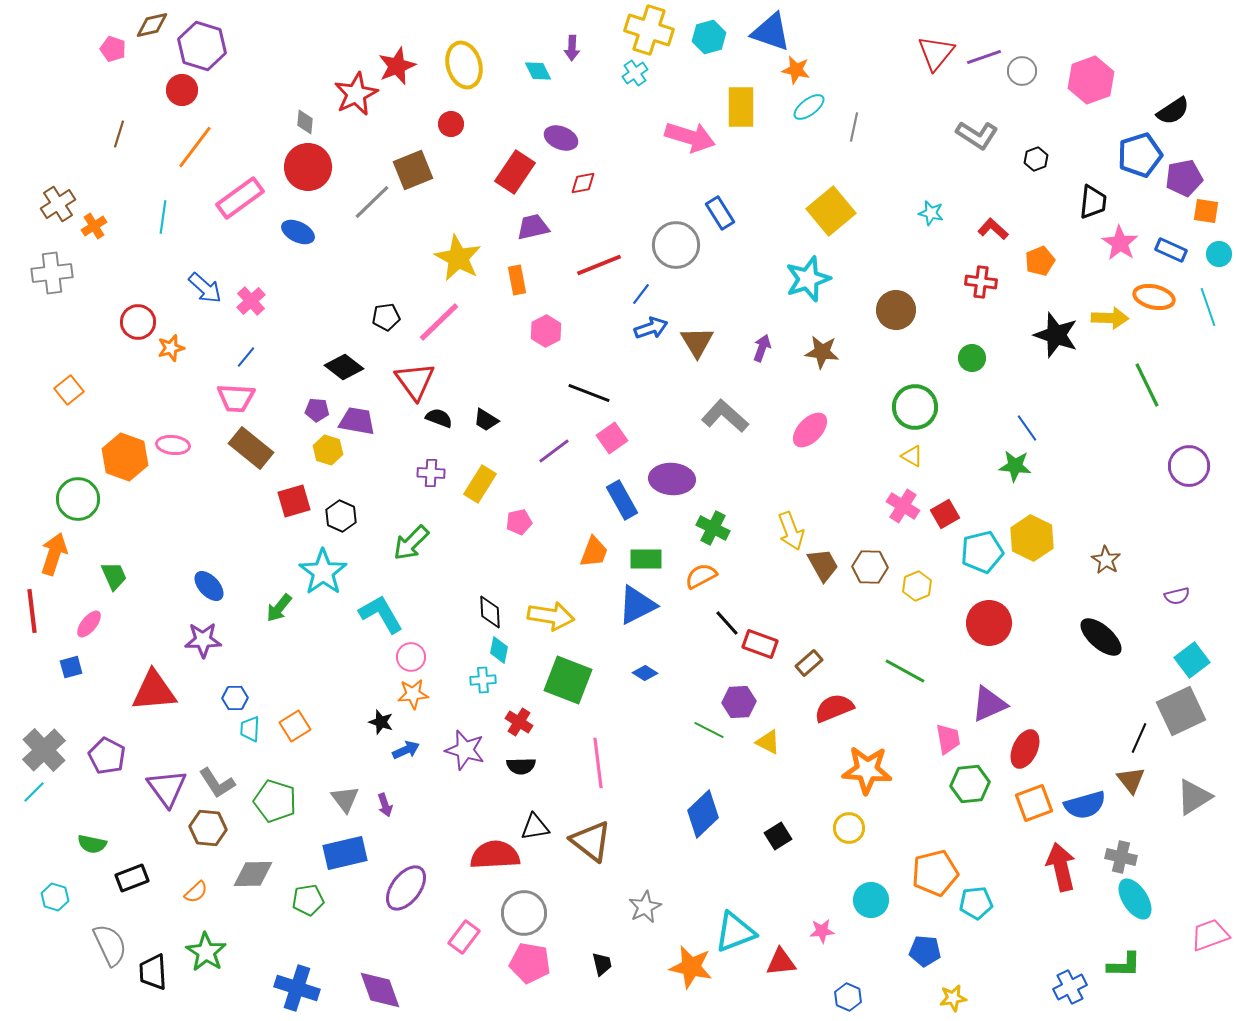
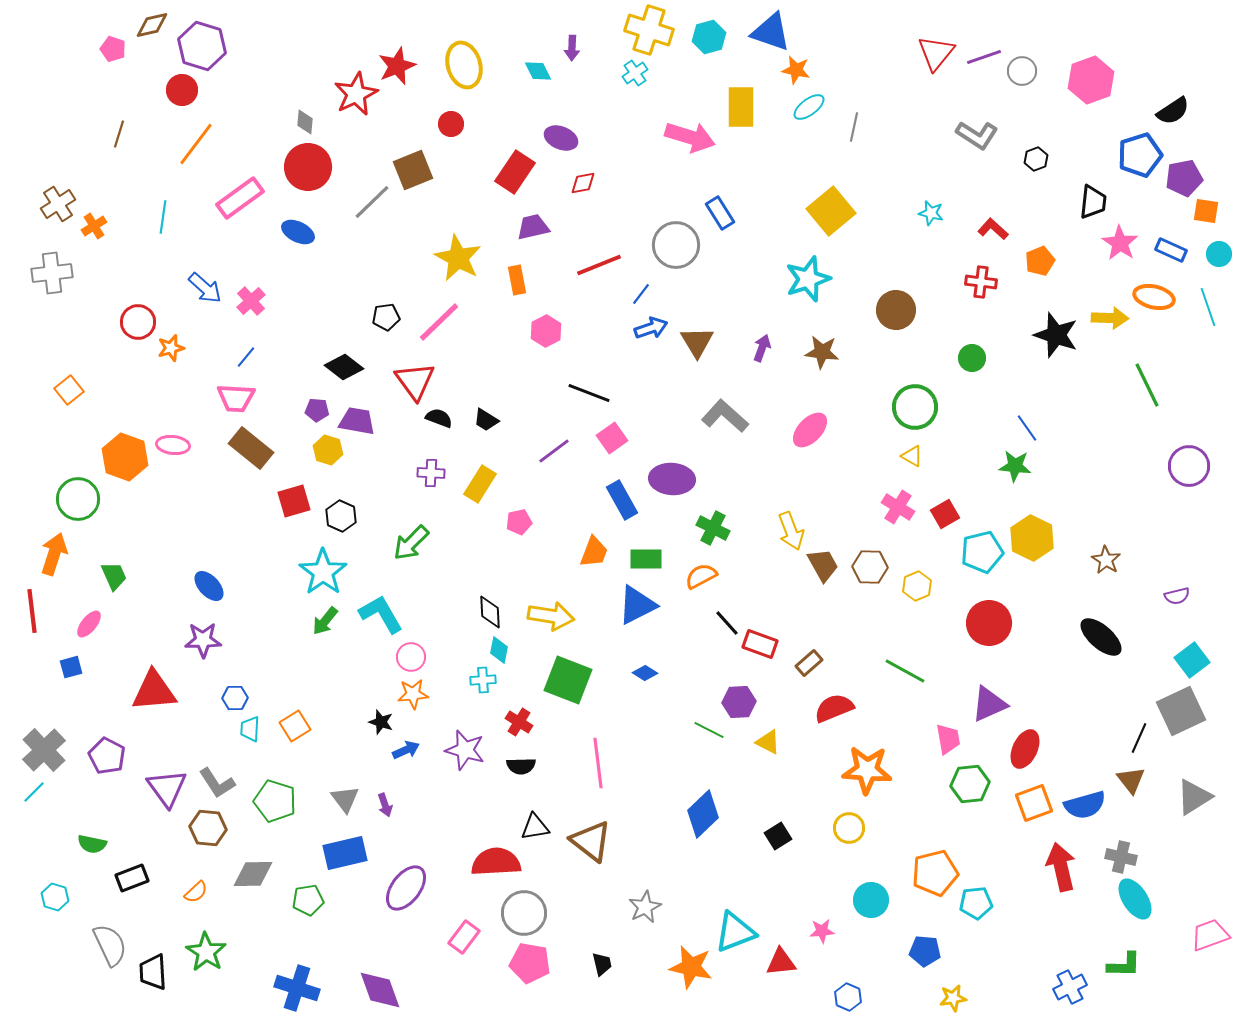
orange line at (195, 147): moved 1 px right, 3 px up
pink cross at (903, 506): moved 5 px left, 1 px down
green arrow at (279, 608): moved 46 px right, 13 px down
red semicircle at (495, 855): moved 1 px right, 7 px down
